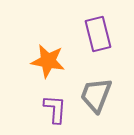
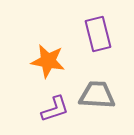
gray trapezoid: moved 1 px right; rotated 72 degrees clockwise
purple L-shape: rotated 68 degrees clockwise
